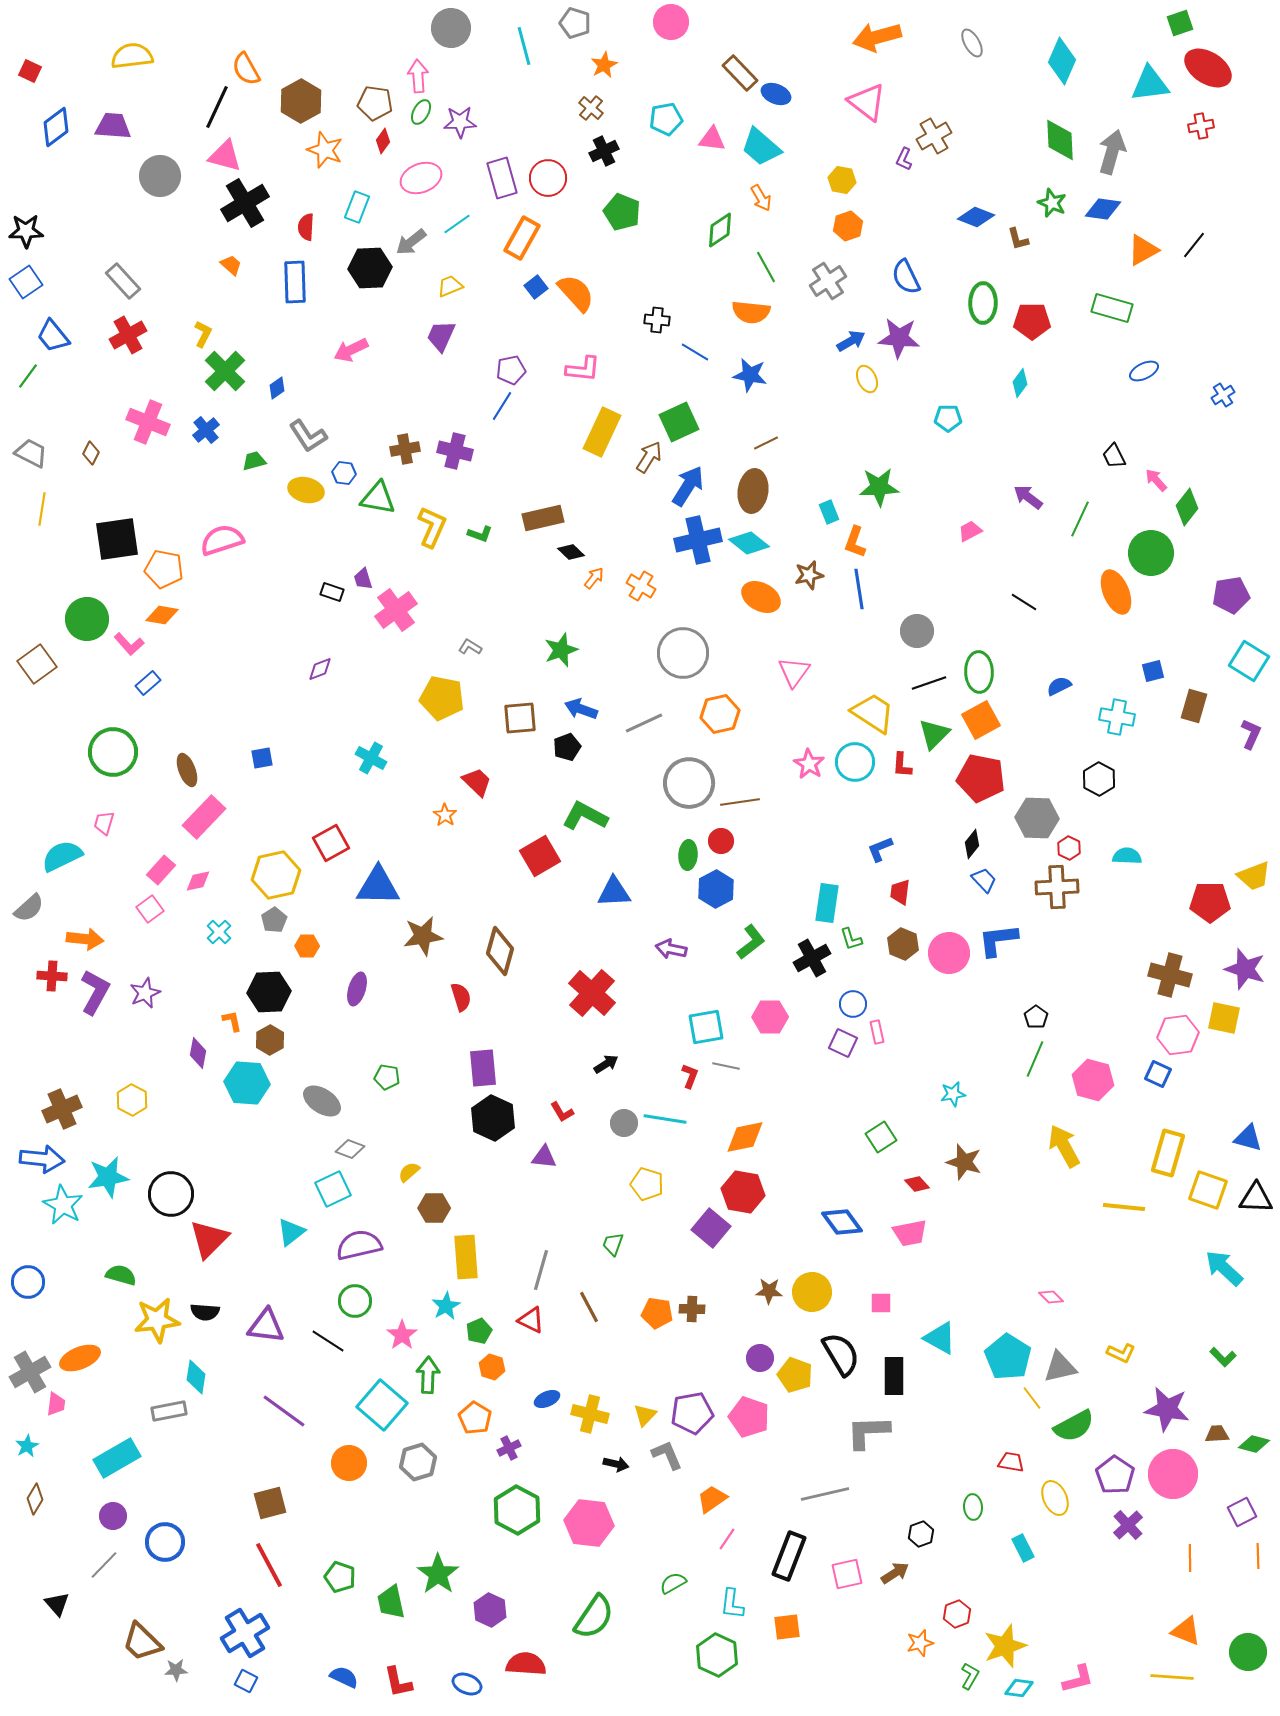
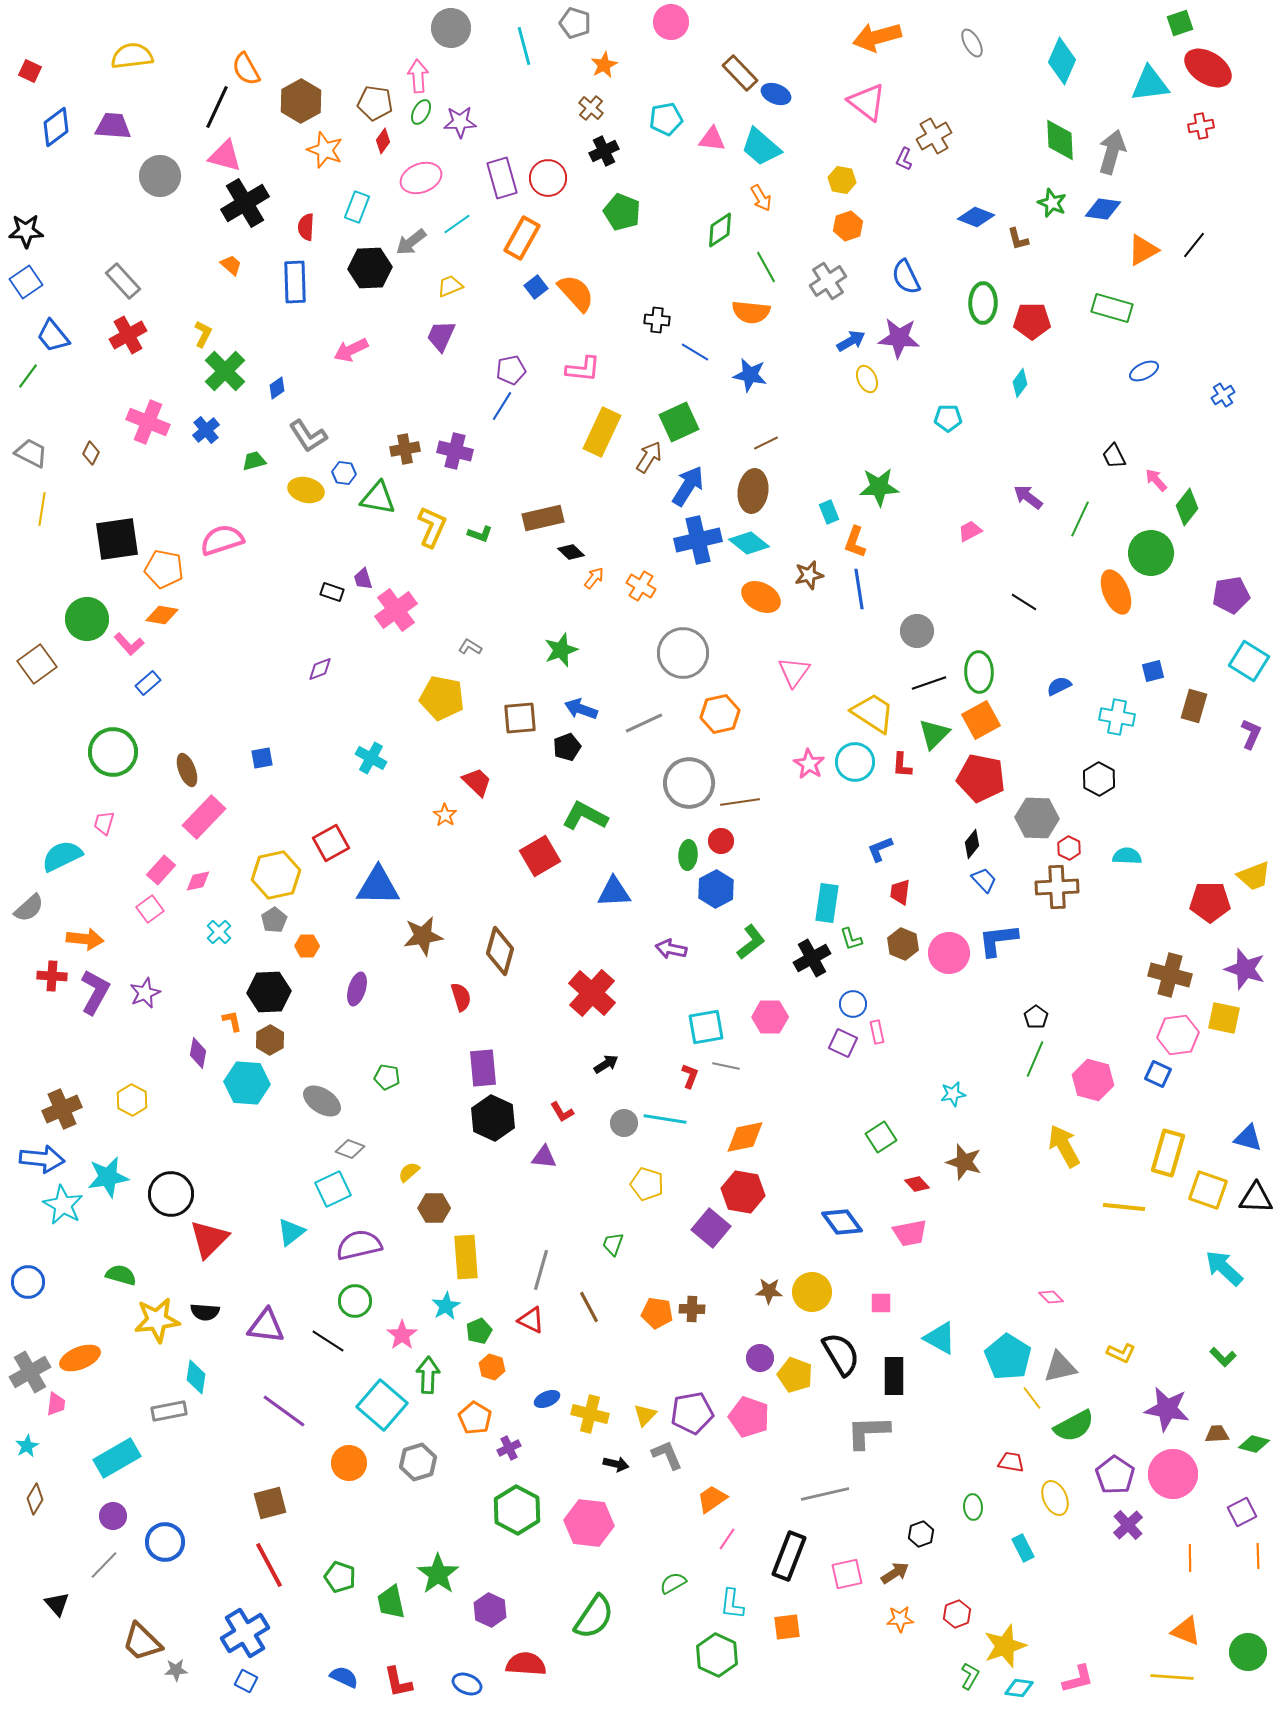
orange star at (920, 1643): moved 20 px left, 24 px up; rotated 12 degrees clockwise
